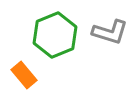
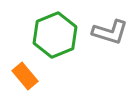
orange rectangle: moved 1 px right, 1 px down
